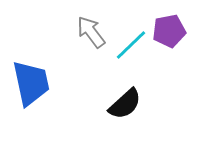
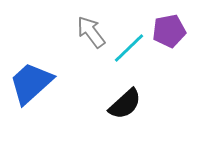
cyan line: moved 2 px left, 3 px down
blue trapezoid: rotated 120 degrees counterclockwise
